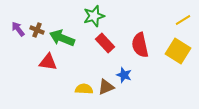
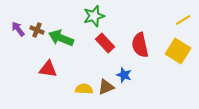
green arrow: moved 1 px left
red triangle: moved 7 px down
